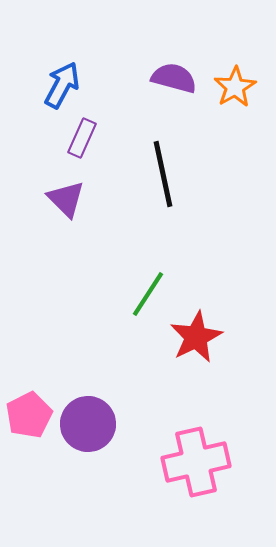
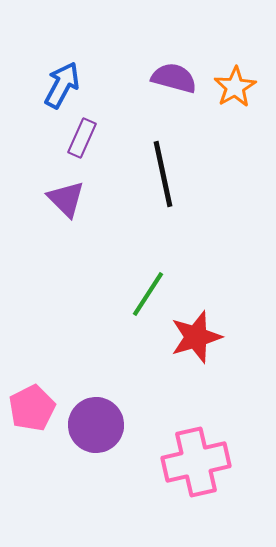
red star: rotated 10 degrees clockwise
pink pentagon: moved 3 px right, 7 px up
purple circle: moved 8 px right, 1 px down
